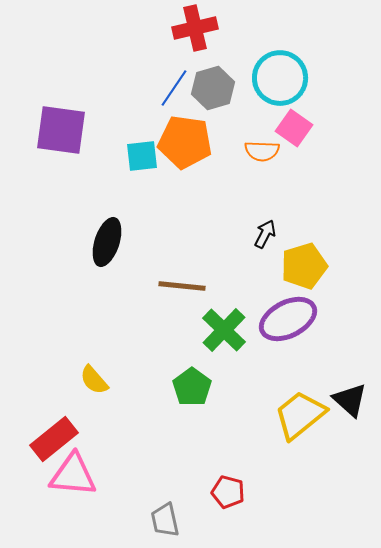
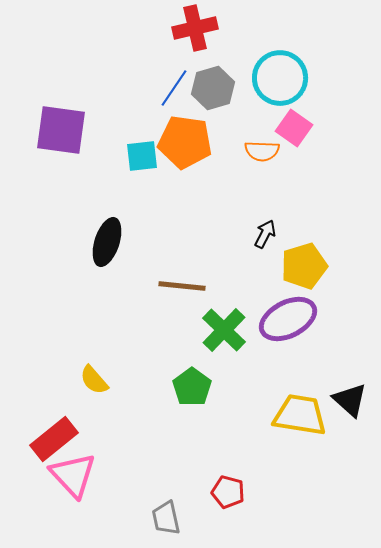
yellow trapezoid: rotated 48 degrees clockwise
pink triangle: rotated 42 degrees clockwise
gray trapezoid: moved 1 px right, 2 px up
